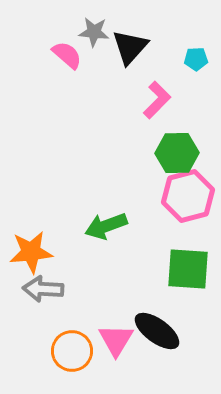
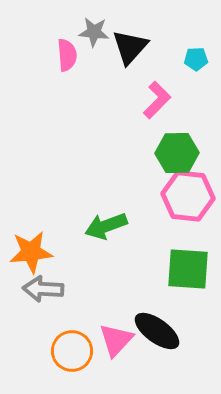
pink semicircle: rotated 44 degrees clockwise
pink hexagon: rotated 21 degrees clockwise
pink triangle: rotated 12 degrees clockwise
